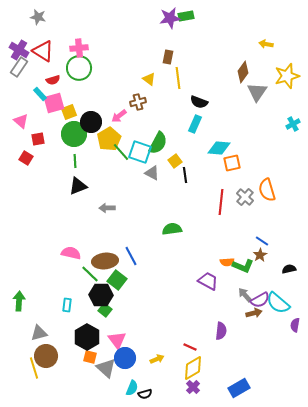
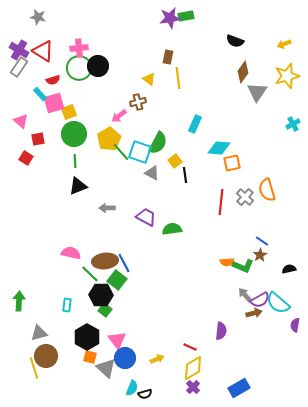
yellow arrow at (266, 44): moved 18 px right; rotated 32 degrees counterclockwise
black semicircle at (199, 102): moved 36 px right, 61 px up
black circle at (91, 122): moved 7 px right, 56 px up
blue line at (131, 256): moved 7 px left, 7 px down
purple trapezoid at (208, 281): moved 62 px left, 64 px up
